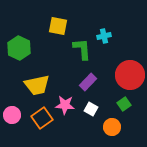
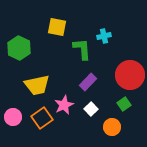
yellow square: moved 1 px left, 1 px down
pink star: moved 1 px left; rotated 30 degrees counterclockwise
white square: rotated 16 degrees clockwise
pink circle: moved 1 px right, 2 px down
